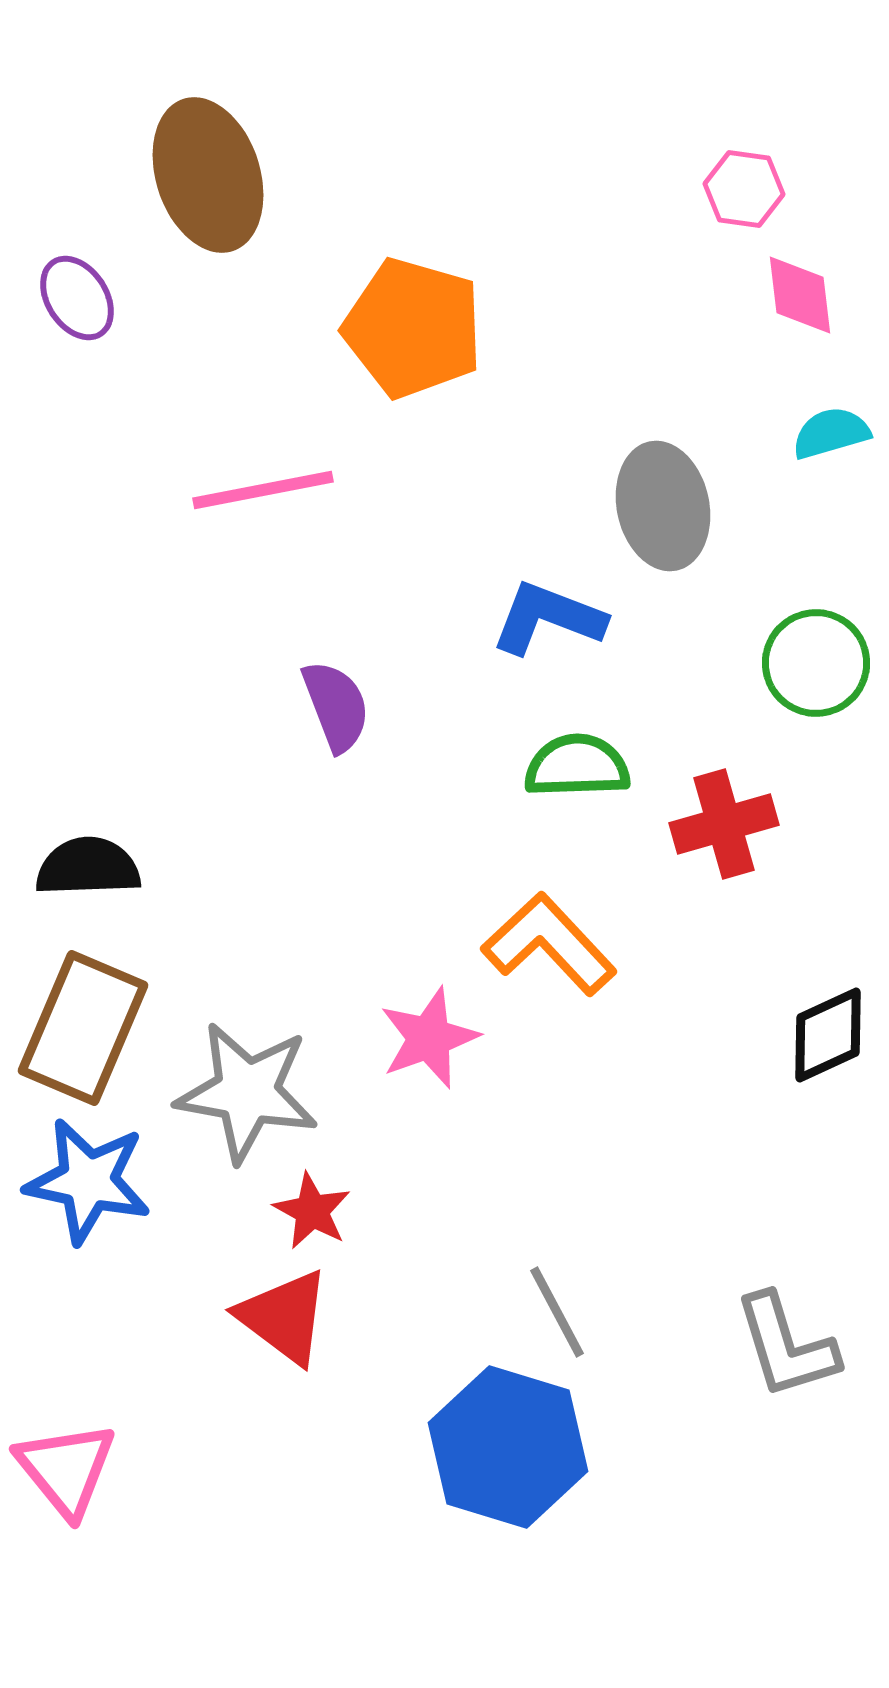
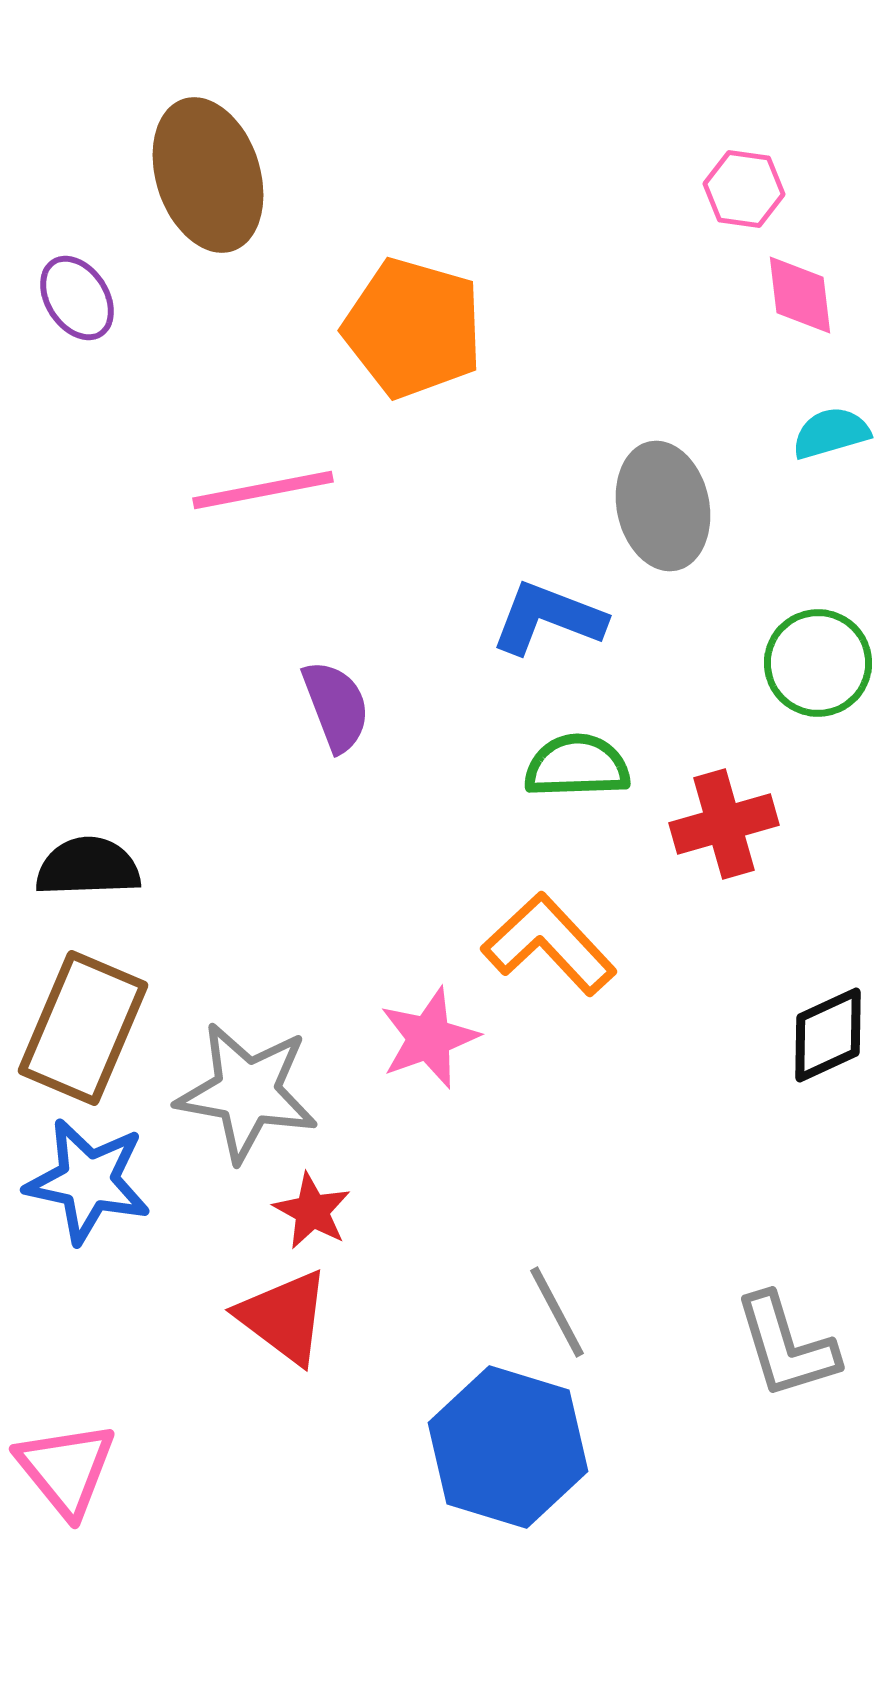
green circle: moved 2 px right
